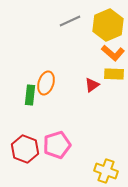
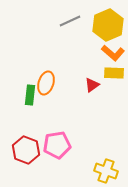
yellow rectangle: moved 1 px up
pink pentagon: rotated 8 degrees clockwise
red hexagon: moved 1 px right, 1 px down
